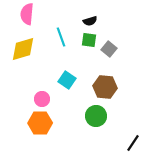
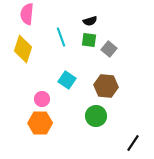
yellow diamond: rotated 56 degrees counterclockwise
brown hexagon: moved 1 px right, 1 px up
